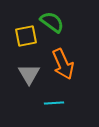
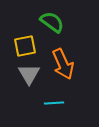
yellow square: moved 1 px left, 10 px down
